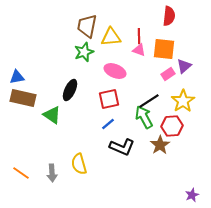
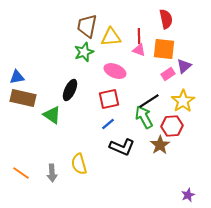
red semicircle: moved 3 px left, 3 px down; rotated 18 degrees counterclockwise
purple star: moved 4 px left
